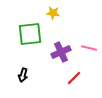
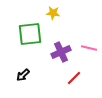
black arrow: rotated 32 degrees clockwise
